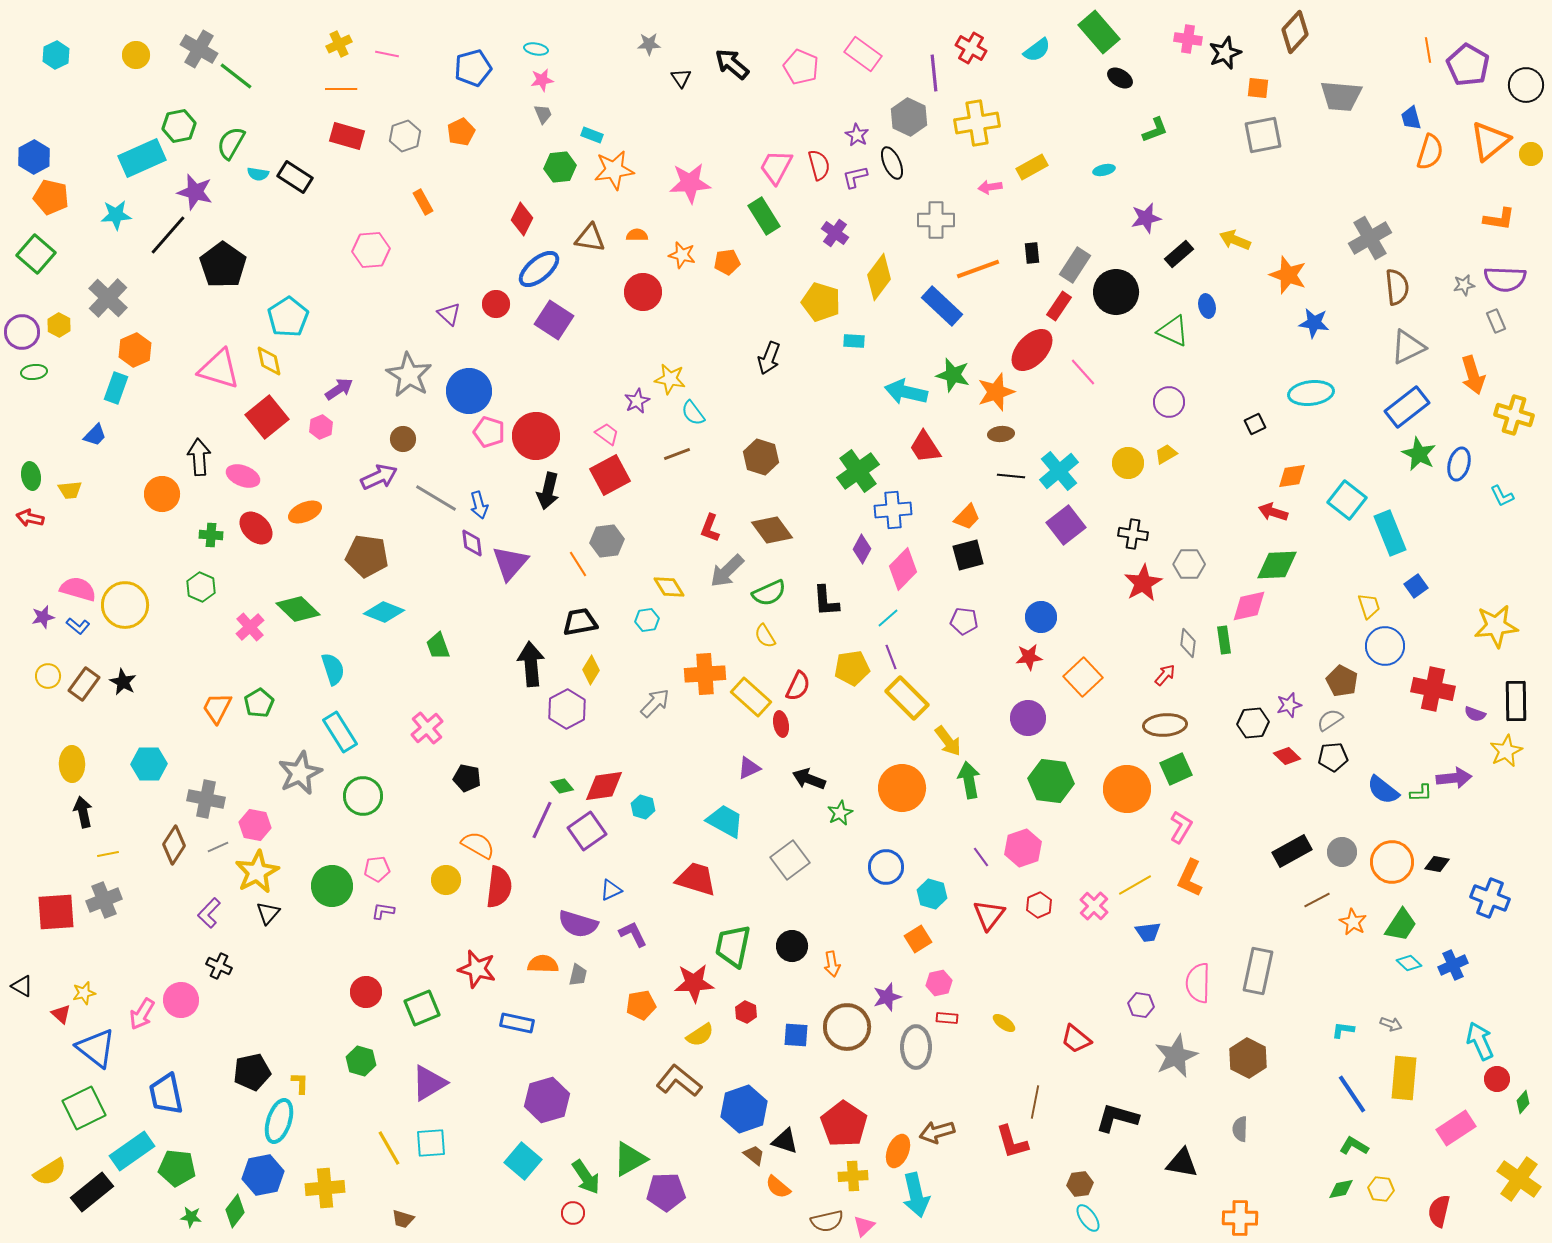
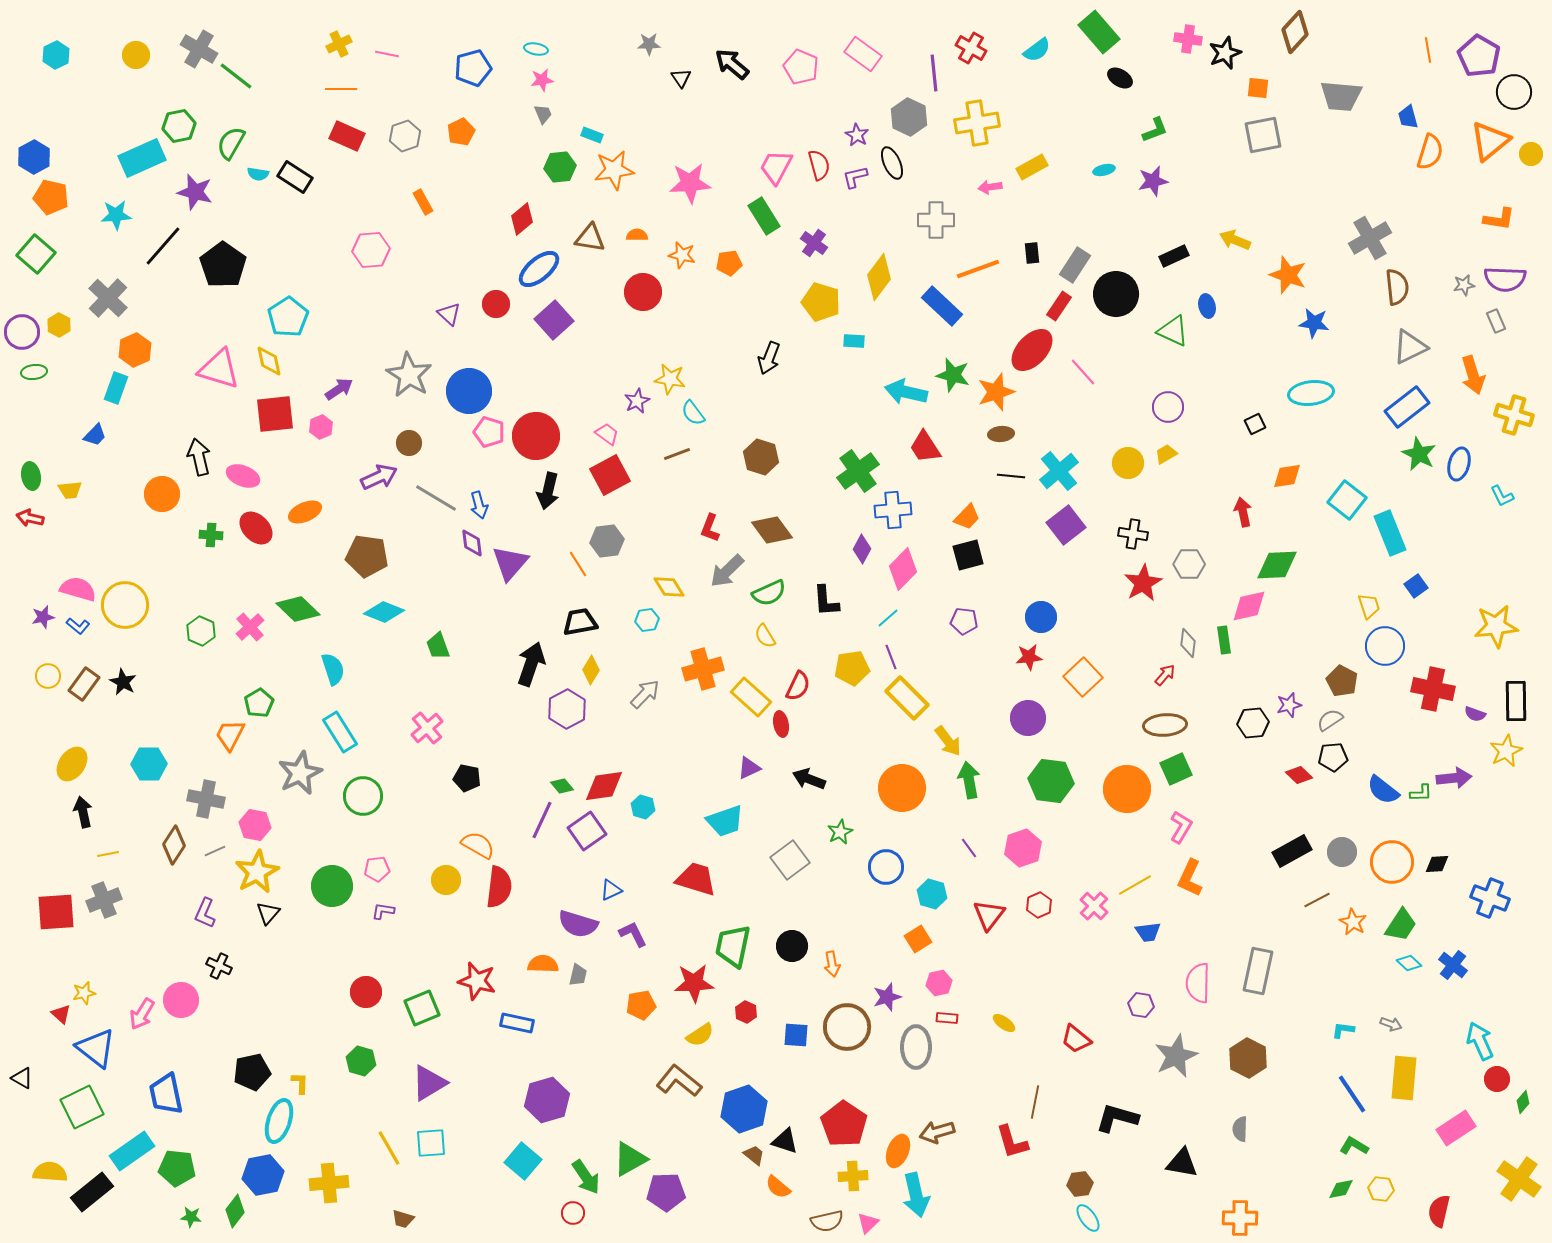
purple pentagon at (1468, 65): moved 11 px right, 9 px up
black circle at (1526, 85): moved 12 px left, 7 px down
blue trapezoid at (1411, 118): moved 3 px left, 1 px up
red rectangle at (347, 136): rotated 8 degrees clockwise
purple star at (1146, 218): moved 7 px right, 37 px up
red diamond at (522, 219): rotated 24 degrees clockwise
purple cross at (835, 233): moved 21 px left, 10 px down
black line at (168, 235): moved 5 px left, 11 px down
black rectangle at (1179, 254): moved 5 px left, 2 px down; rotated 16 degrees clockwise
orange pentagon at (727, 262): moved 2 px right, 1 px down
black circle at (1116, 292): moved 2 px down
purple square at (554, 320): rotated 15 degrees clockwise
gray triangle at (1408, 347): moved 2 px right
purple circle at (1169, 402): moved 1 px left, 5 px down
red square at (267, 417): moved 8 px right, 3 px up; rotated 33 degrees clockwise
brown circle at (403, 439): moved 6 px right, 4 px down
black arrow at (199, 457): rotated 9 degrees counterclockwise
orange diamond at (1292, 476): moved 5 px left
red arrow at (1273, 512): moved 30 px left; rotated 60 degrees clockwise
green hexagon at (201, 587): moved 44 px down
black arrow at (531, 664): rotated 24 degrees clockwise
orange cross at (705, 674): moved 2 px left, 5 px up; rotated 12 degrees counterclockwise
gray arrow at (655, 703): moved 10 px left, 9 px up
orange trapezoid at (217, 708): moved 13 px right, 27 px down
red diamond at (1287, 756): moved 12 px right, 19 px down
yellow ellipse at (72, 764): rotated 36 degrees clockwise
green star at (840, 813): moved 19 px down
cyan trapezoid at (725, 821): rotated 132 degrees clockwise
gray line at (218, 847): moved 3 px left, 4 px down
purple line at (981, 857): moved 12 px left, 9 px up
black diamond at (1437, 864): rotated 15 degrees counterclockwise
purple L-shape at (209, 913): moved 4 px left; rotated 20 degrees counterclockwise
blue cross at (1453, 965): rotated 28 degrees counterclockwise
red star at (477, 969): moved 12 px down
black triangle at (22, 986): moved 92 px down
green square at (84, 1108): moved 2 px left, 1 px up
yellow semicircle at (50, 1172): rotated 144 degrees counterclockwise
yellow cross at (325, 1188): moved 4 px right, 5 px up
pink triangle at (864, 1226): moved 4 px right, 3 px up
